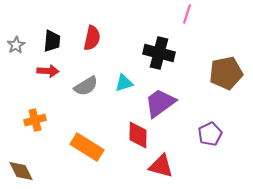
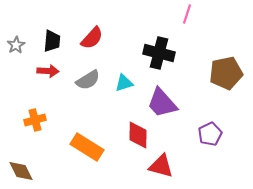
red semicircle: rotated 30 degrees clockwise
gray semicircle: moved 2 px right, 6 px up
purple trapezoid: moved 2 px right; rotated 96 degrees counterclockwise
